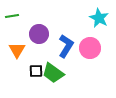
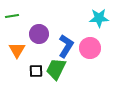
cyan star: rotated 30 degrees counterclockwise
green trapezoid: moved 3 px right, 4 px up; rotated 80 degrees clockwise
